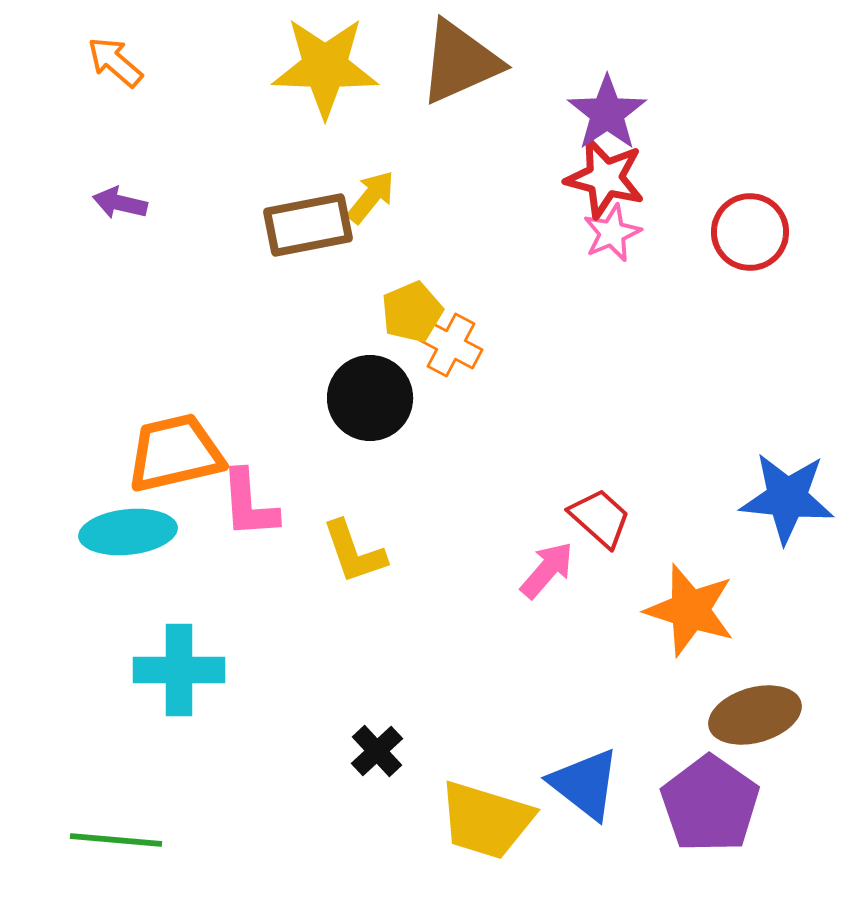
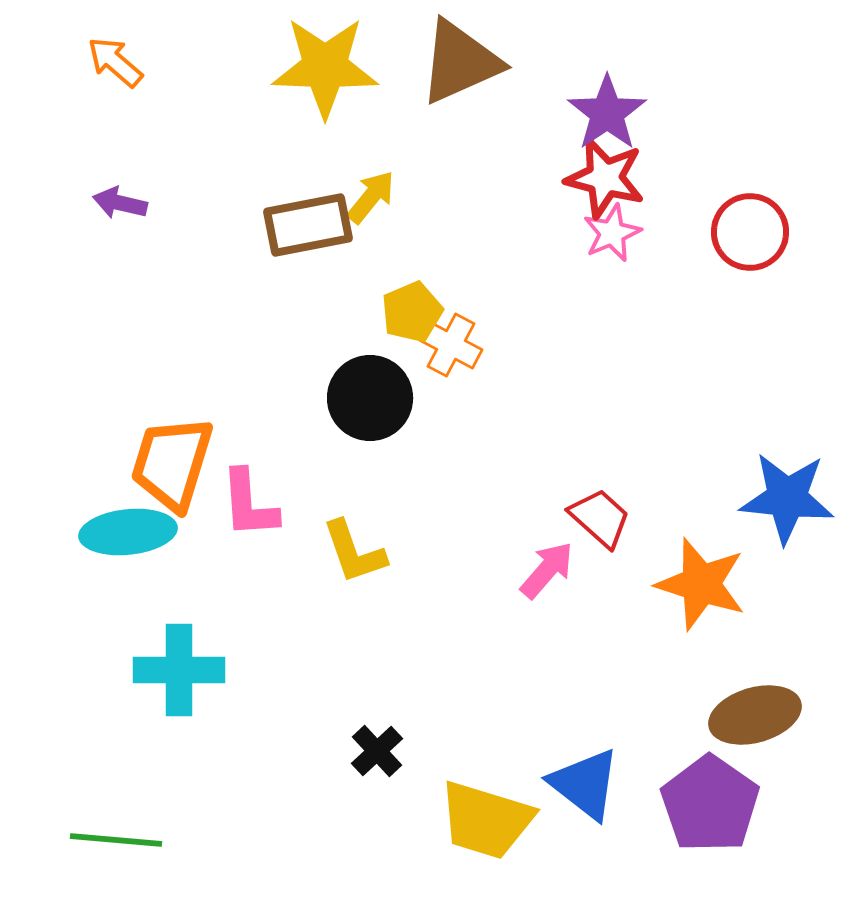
orange trapezoid: moved 3 px left, 10 px down; rotated 60 degrees counterclockwise
orange star: moved 11 px right, 26 px up
